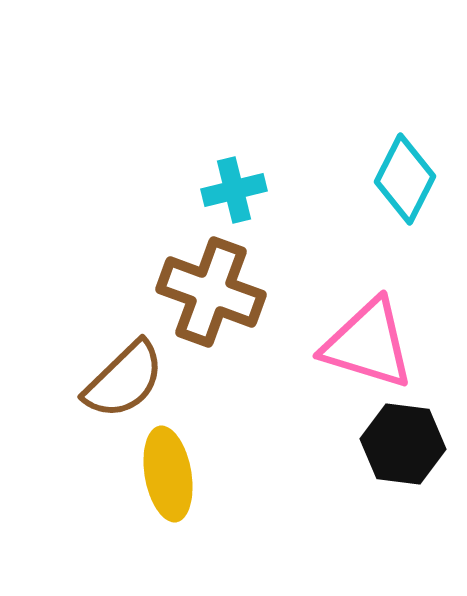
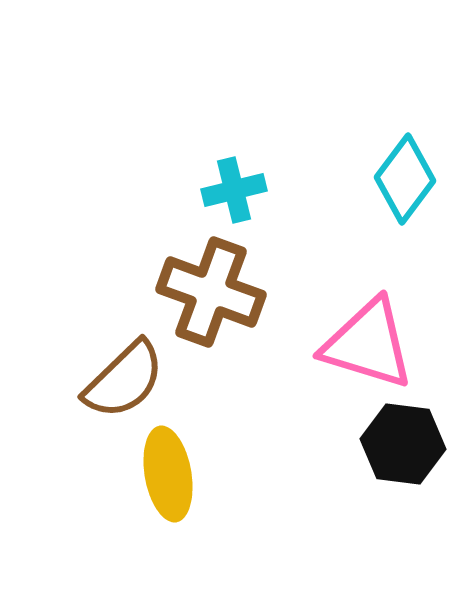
cyan diamond: rotated 10 degrees clockwise
